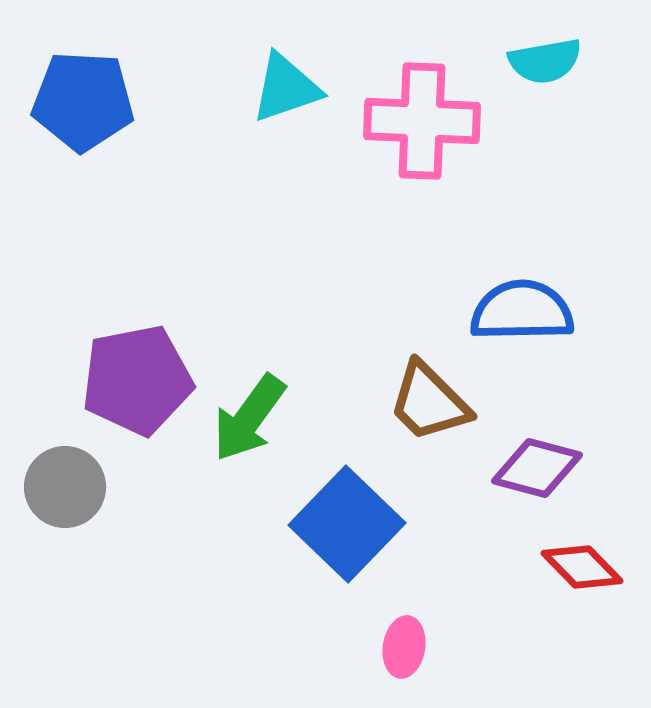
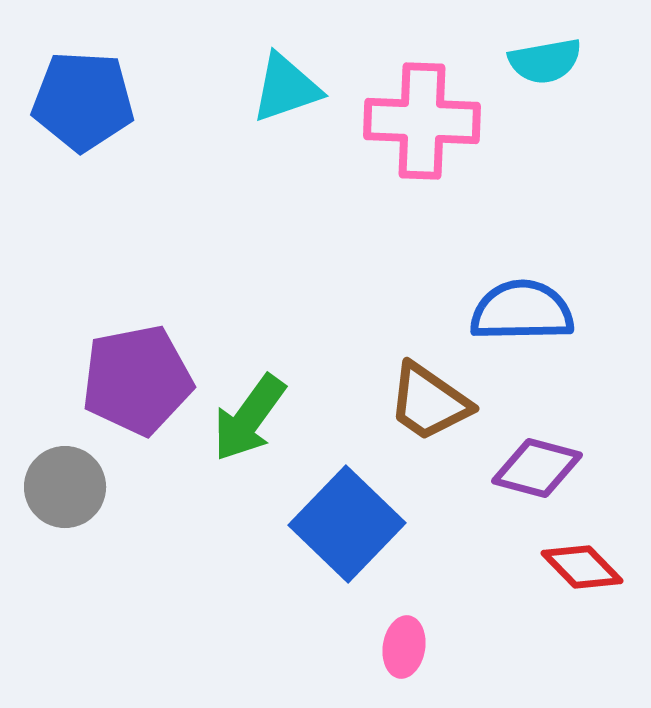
brown trapezoid: rotated 10 degrees counterclockwise
